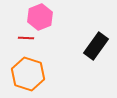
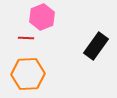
pink hexagon: moved 2 px right
orange hexagon: rotated 20 degrees counterclockwise
